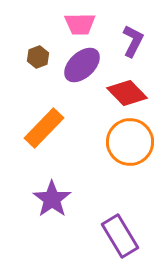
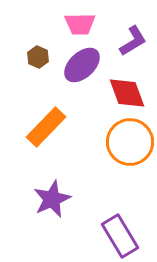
purple L-shape: rotated 32 degrees clockwise
brown hexagon: rotated 15 degrees counterclockwise
red diamond: rotated 24 degrees clockwise
orange rectangle: moved 2 px right, 1 px up
purple star: rotated 12 degrees clockwise
